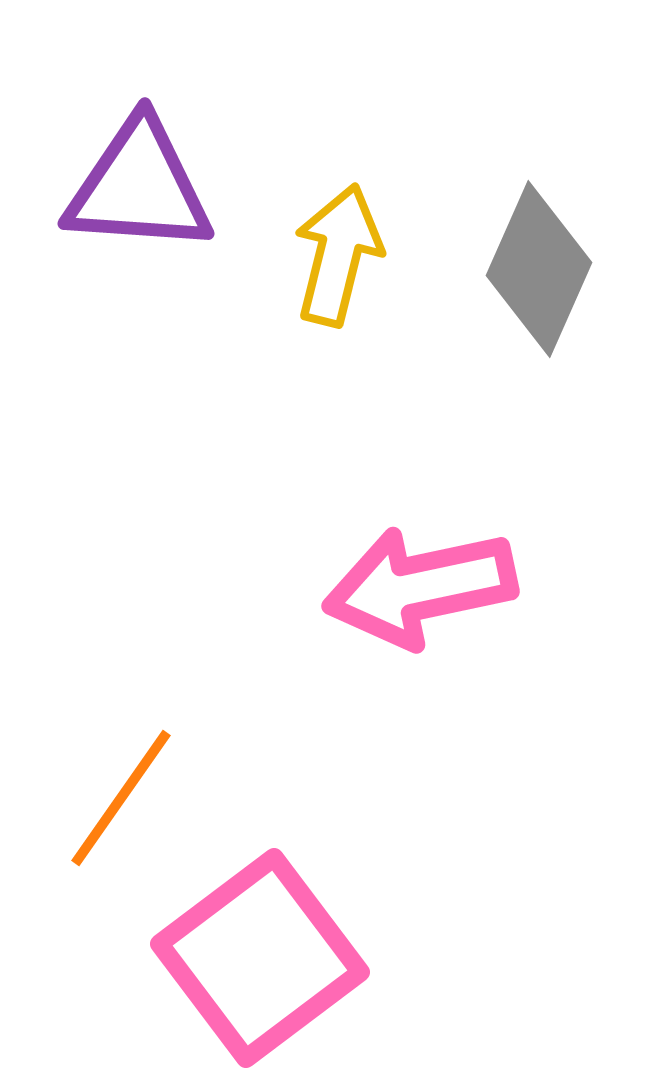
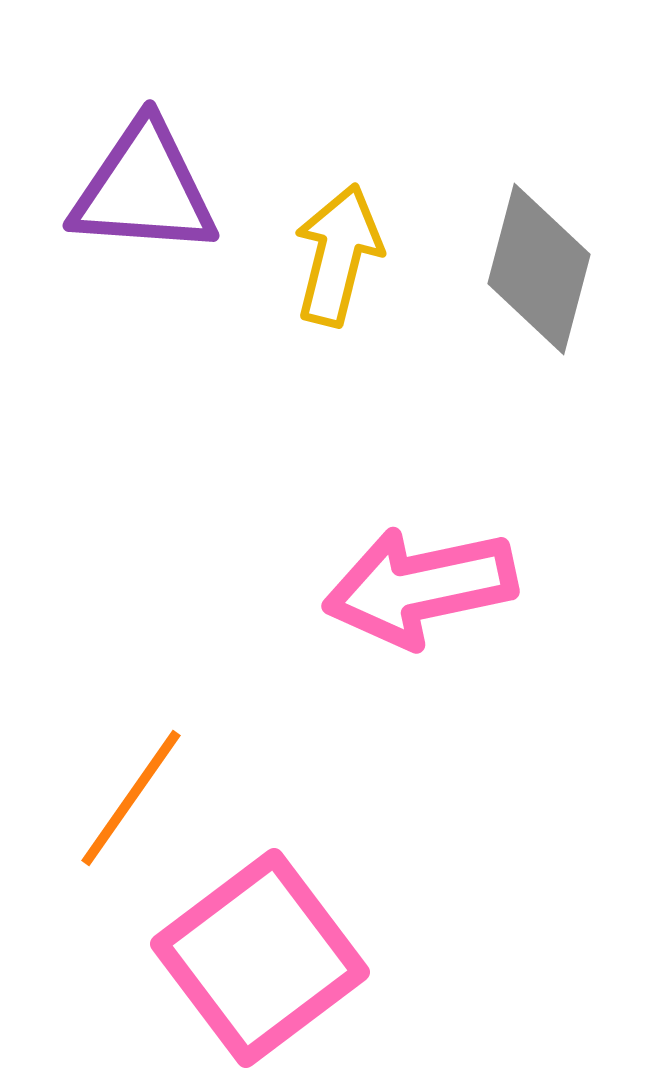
purple triangle: moved 5 px right, 2 px down
gray diamond: rotated 9 degrees counterclockwise
orange line: moved 10 px right
